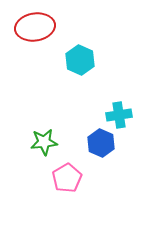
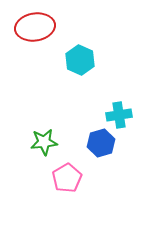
blue hexagon: rotated 20 degrees clockwise
